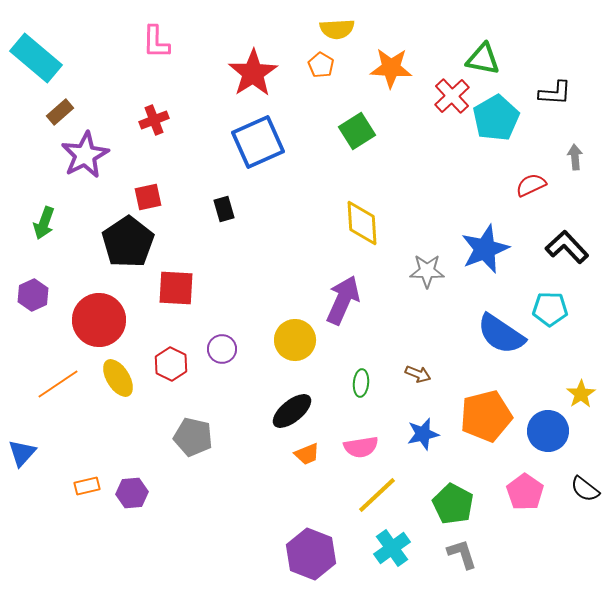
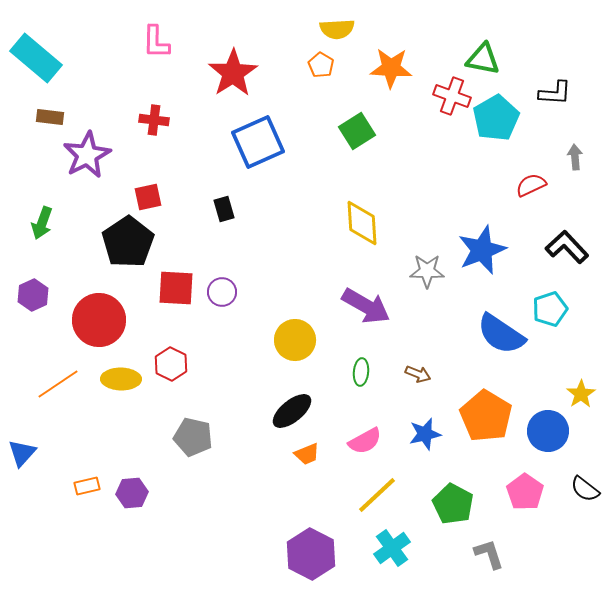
red star at (253, 73): moved 20 px left
red cross at (452, 96): rotated 27 degrees counterclockwise
brown rectangle at (60, 112): moved 10 px left, 5 px down; rotated 48 degrees clockwise
red cross at (154, 120): rotated 28 degrees clockwise
purple star at (85, 155): moved 2 px right
green arrow at (44, 223): moved 2 px left
blue star at (485, 249): moved 3 px left, 1 px down
purple arrow at (343, 300): moved 23 px right, 6 px down; rotated 96 degrees clockwise
cyan pentagon at (550, 309): rotated 20 degrees counterclockwise
purple circle at (222, 349): moved 57 px up
yellow ellipse at (118, 378): moved 3 px right, 1 px down; rotated 57 degrees counterclockwise
green ellipse at (361, 383): moved 11 px up
orange pentagon at (486, 416): rotated 27 degrees counterclockwise
blue star at (423, 434): moved 2 px right
pink semicircle at (361, 447): moved 4 px right, 6 px up; rotated 20 degrees counterclockwise
purple hexagon at (311, 554): rotated 6 degrees clockwise
gray L-shape at (462, 554): moved 27 px right
